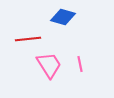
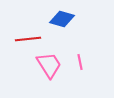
blue diamond: moved 1 px left, 2 px down
pink line: moved 2 px up
